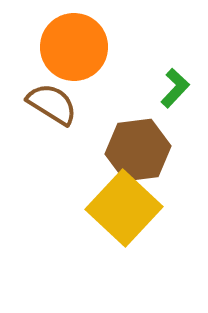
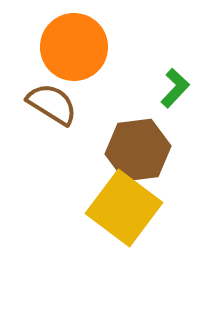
yellow square: rotated 6 degrees counterclockwise
